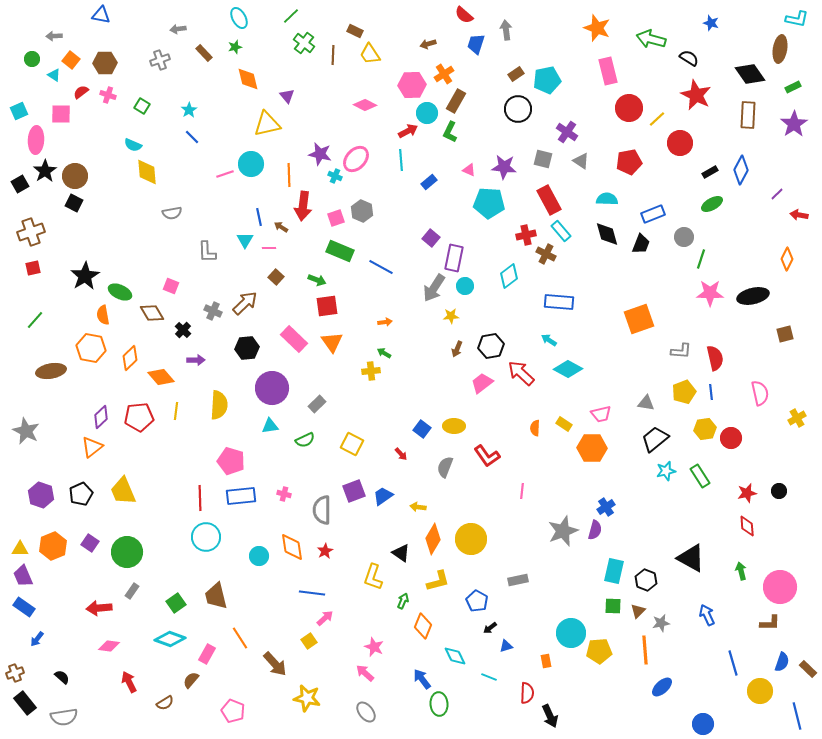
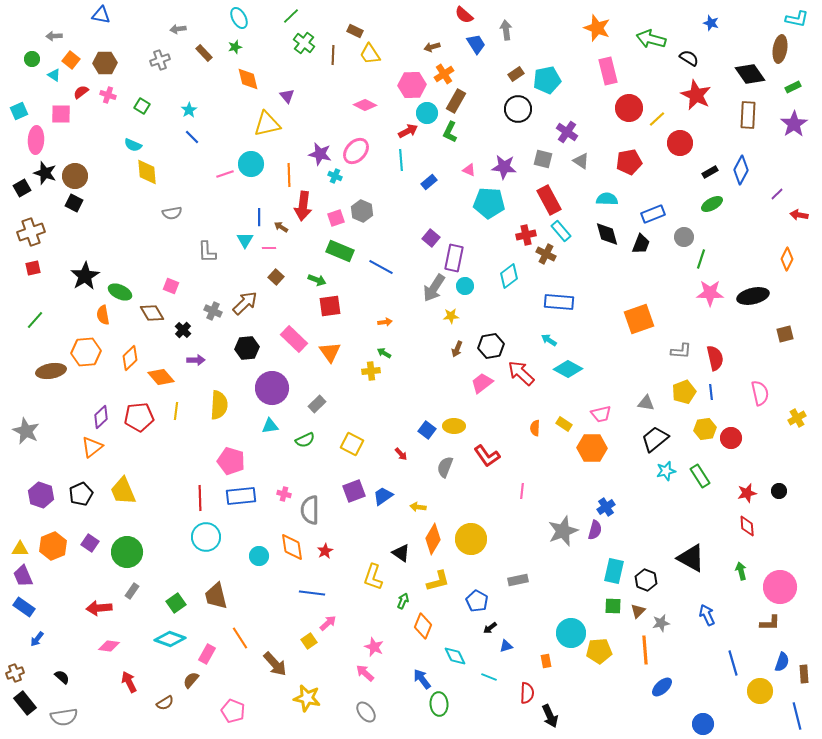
brown arrow at (428, 44): moved 4 px right, 3 px down
blue trapezoid at (476, 44): rotated 130 degrees clockwise
pink ellipse at (356, 159): moved 8 px up
black star at (45, 171): moved 2 px down; rotated 20 degrees counterclockwise
black square at (20, 184): moved 2 px right, 4 px down
blue line at (259, 217): rotated 12 degrees clockwise
red square at (327, 306): moved 3 px right
orange triangle at (332, 342): moved 2 px left, 10 px down
orange hexagon at (91, 348): moved 5 px left, 4 px down; rotated 16 degrees counterclockwise
blue square at (422, 429): moved 5 px right, 1 px down
gray semicircle at (322, 510): moved 12 px left
pink arrow at (325, 618): moved 3 px right, 5 px down
brown rectangle at (808, 669): moved 4 px left, 5 px down; rotated 42 degrees clockwise
